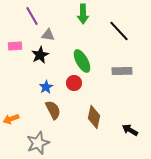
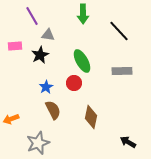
brown diamond: moved 3 px left
black arrow: moved 2 px left, 12 px down
